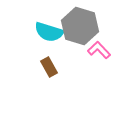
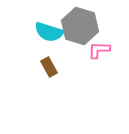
pink L-shape: rotated 45 degrees counterclockwise
